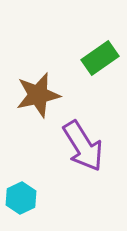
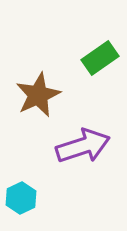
brown star: rotated 12 degrees counterclockwise
purple arrow: rotated 76 degrees counterclockwise
